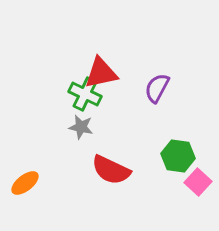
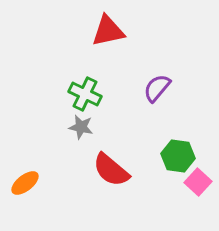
red triangle: moved 7 px right, 42 px up
purple semicircle: rotated 12 degrees clockwise
red semicircle: rotated 15 degrees clockwise
